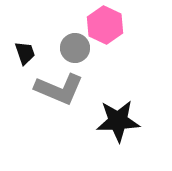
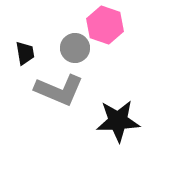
pink hexagon: rotated 6 degrees counterclockwise
black trapezoid: rotated 10 degrees clockwise
gray L-shape: moved 1 px down
